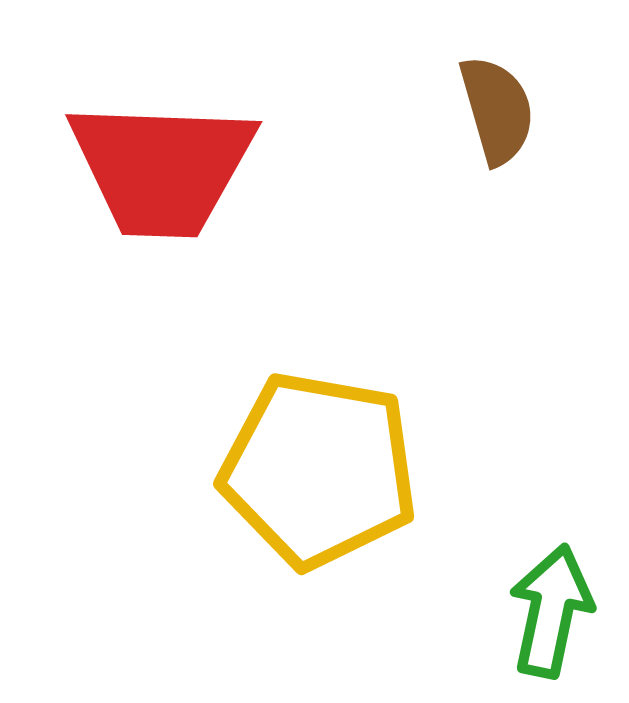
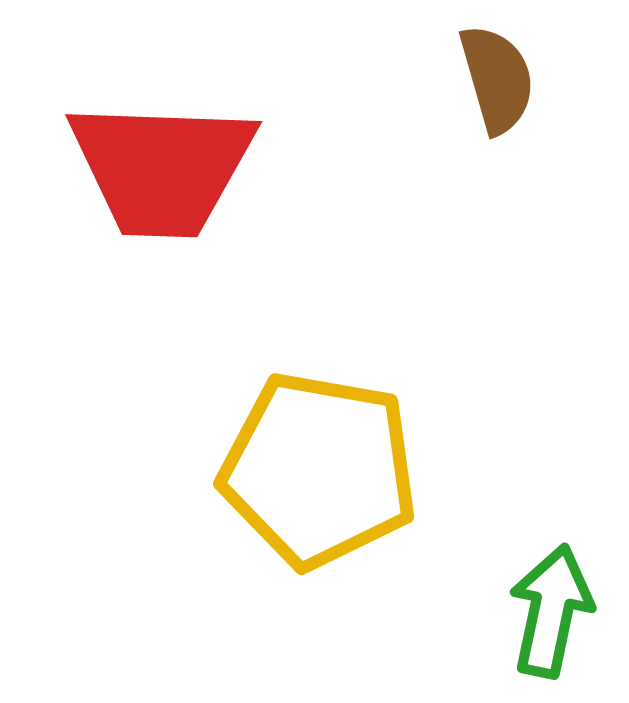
brown semicircle: moved 31 px up
